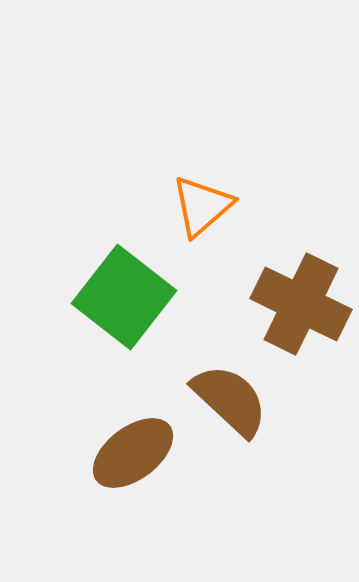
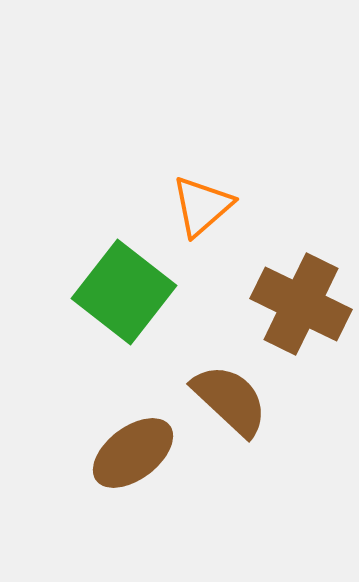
green square: moved 5 px up
